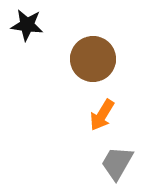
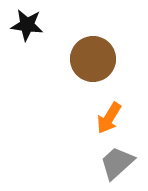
orange arrow: moved 7 px right, 3 px down
gray trapezoid: rotated 18 degrees clockwise
